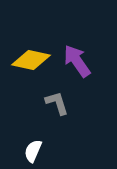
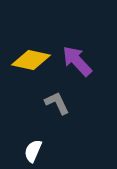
purple arrow: rotated 8 degrees counterclockwise
gray L-shape: rotated 8 degrees counterclockwise
